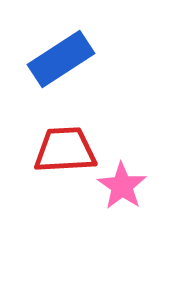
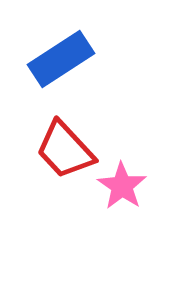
red trapezoid: rotated 130 degrees counterclockwise
